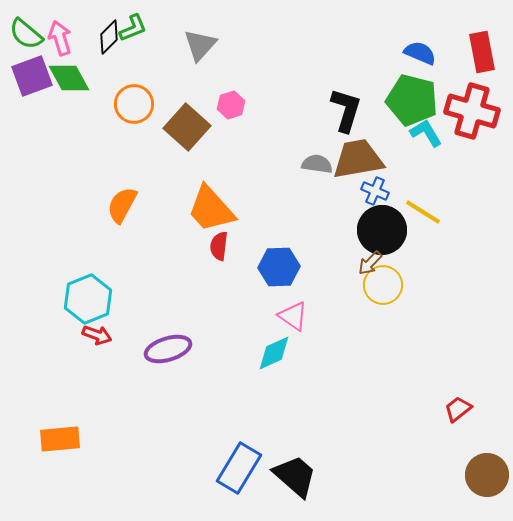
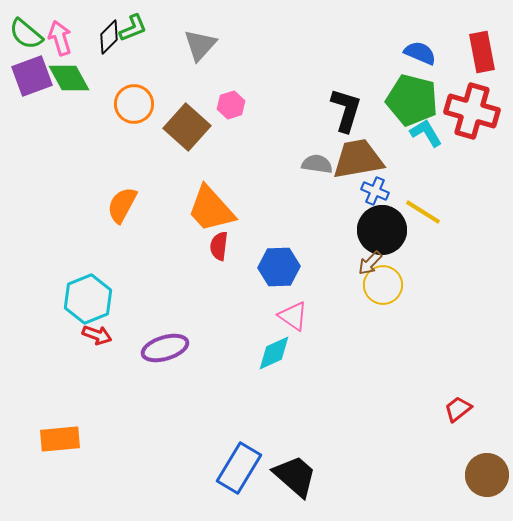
purple ellipse: moved 3 px left, 1 px up
